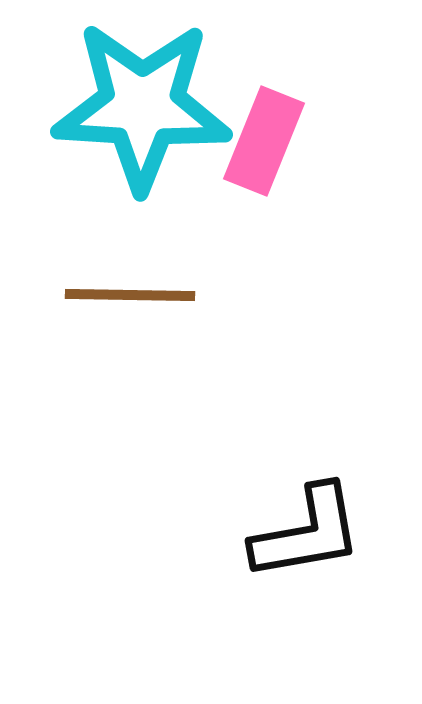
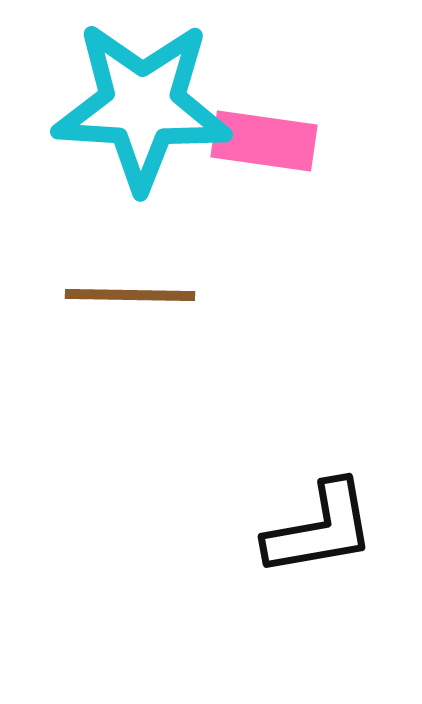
pink rectangle: rotated 76 degrees clockwise
black L-shape: moved 13 px right, 4 px up
